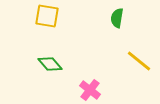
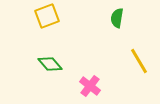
yellow square: rotated 30 degrees counterclockwise
yellow line: rotated 20 degrees clockwise
pink cross: moved 4 px up
